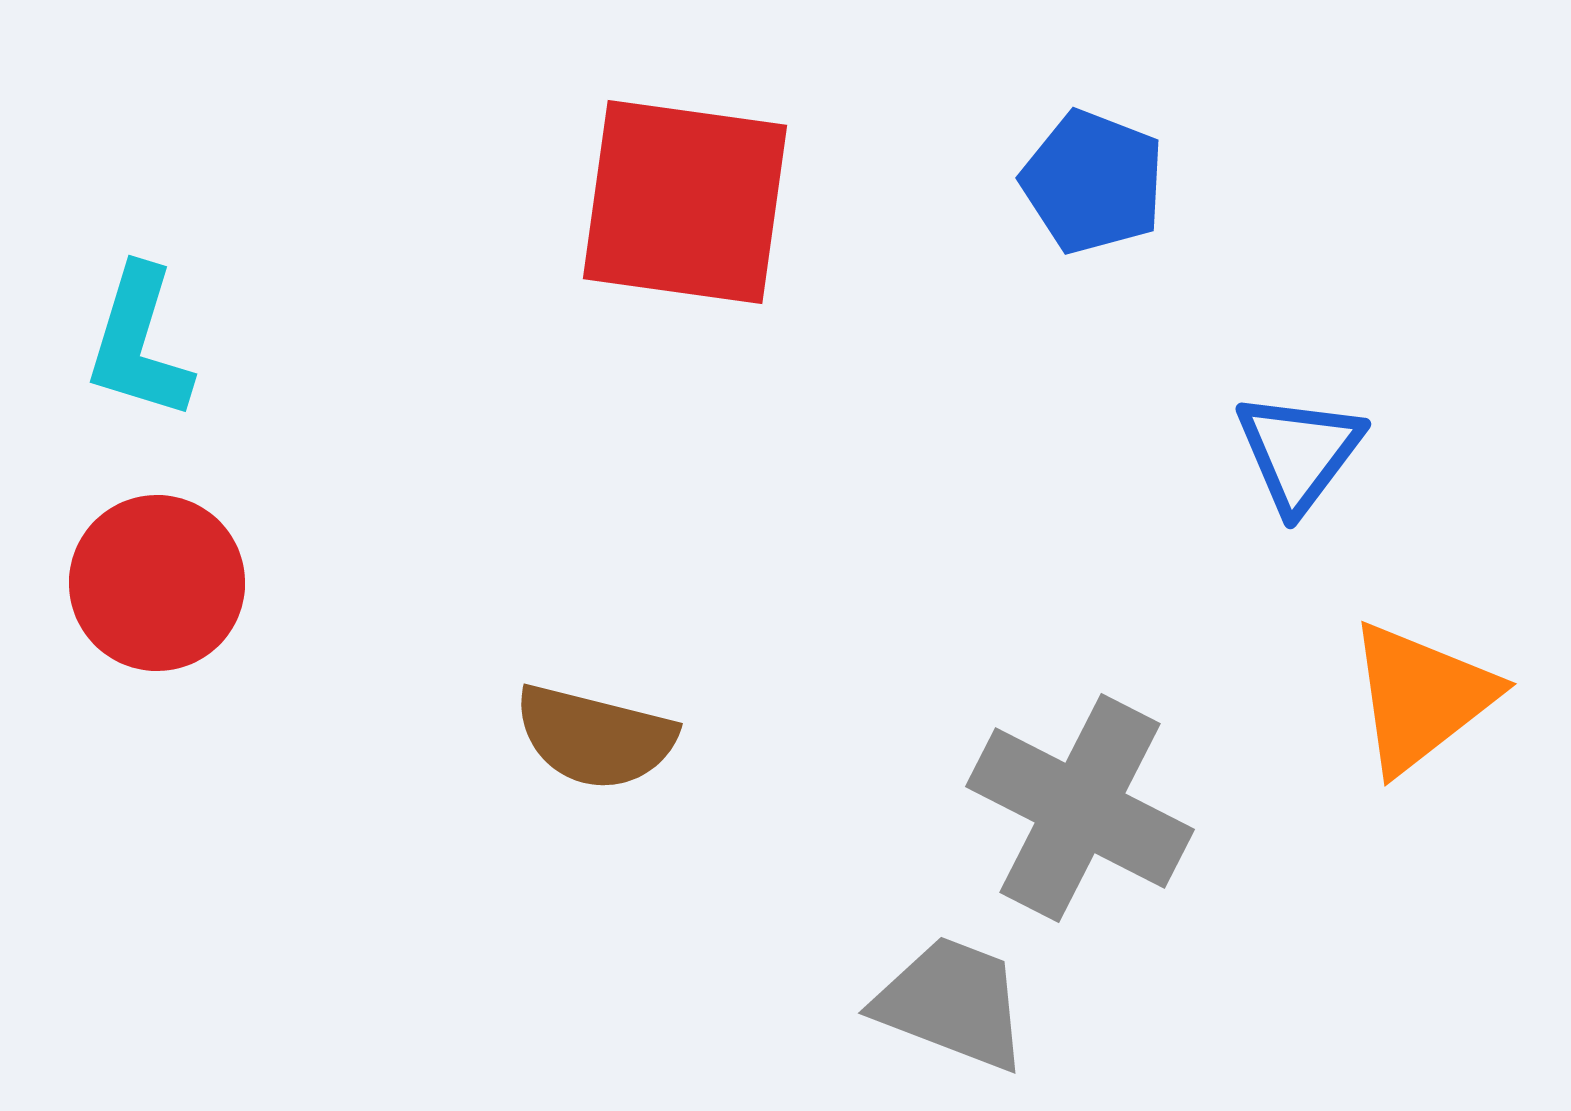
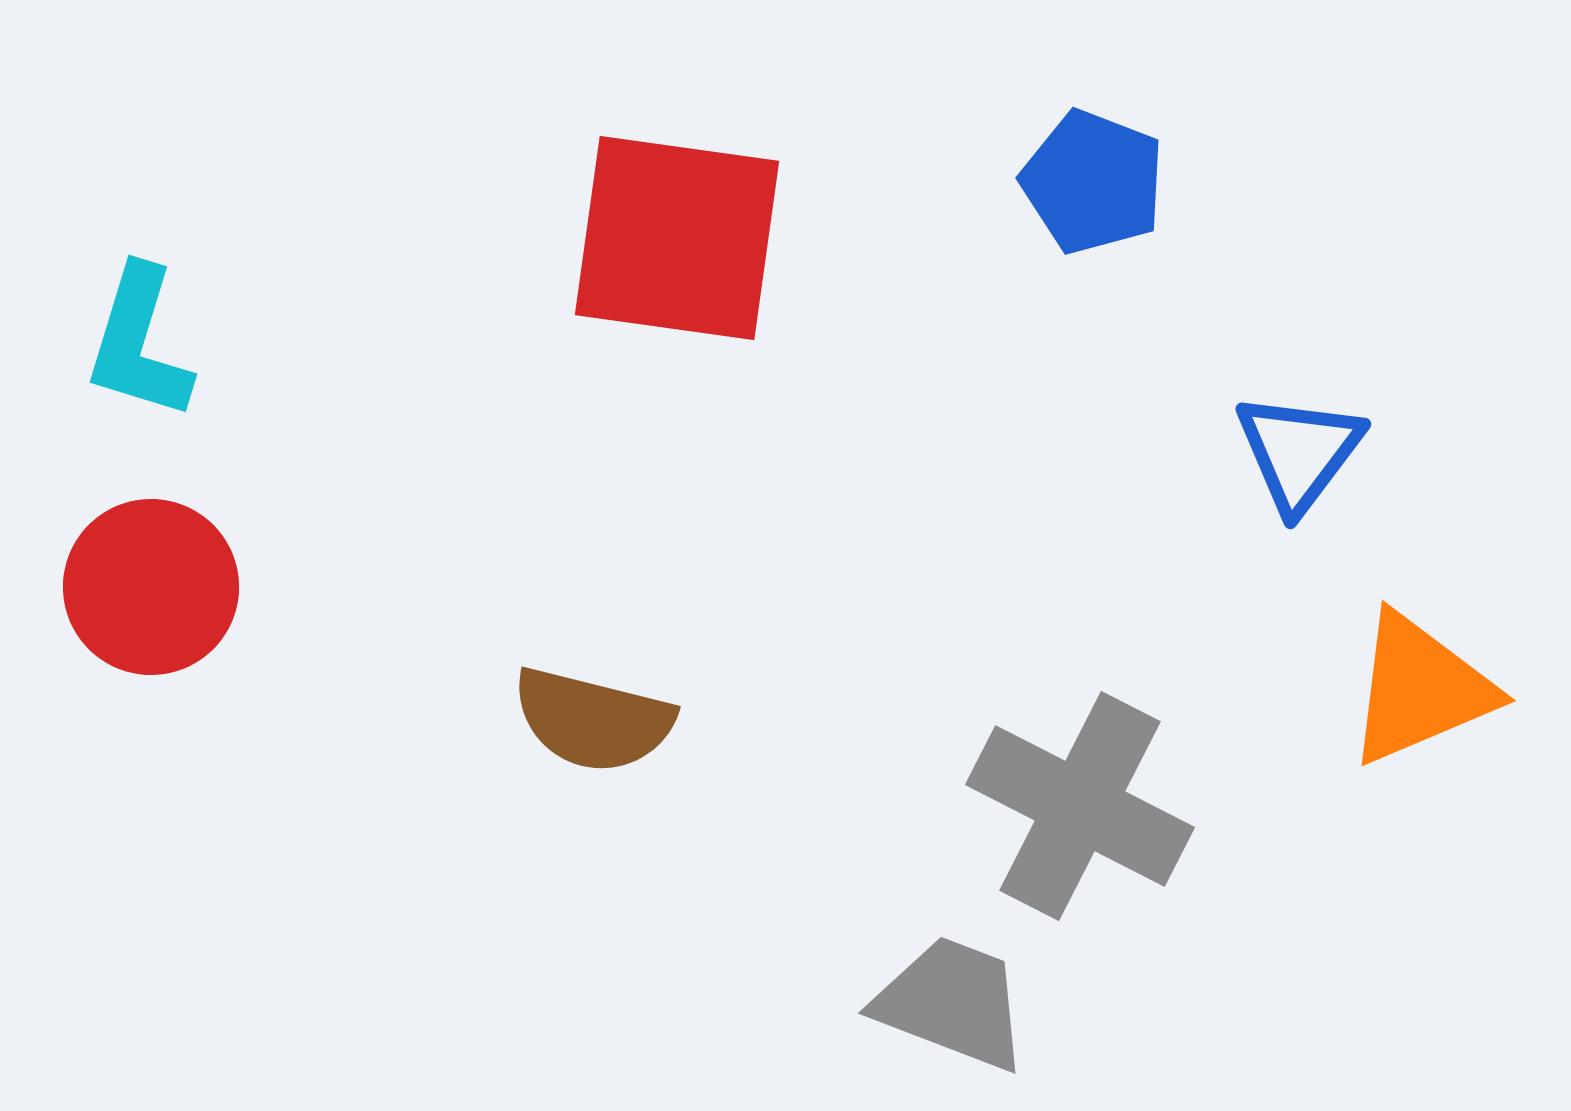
red square: moved 8 px left, 36 px down
red circle: moved 6 px left, 4 px down
orange triangle: moved 1 px left, 8 px up; rotated 15 degrees clockwise
brown semicircle: moved 2 px left, 17 px up
gray cross: moved 2 px up
